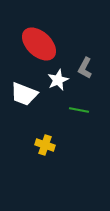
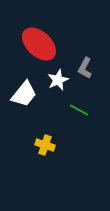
white trapezoid: rotated 72 degrees counterclockwise
green line: rotated 18 degrees clockwise
